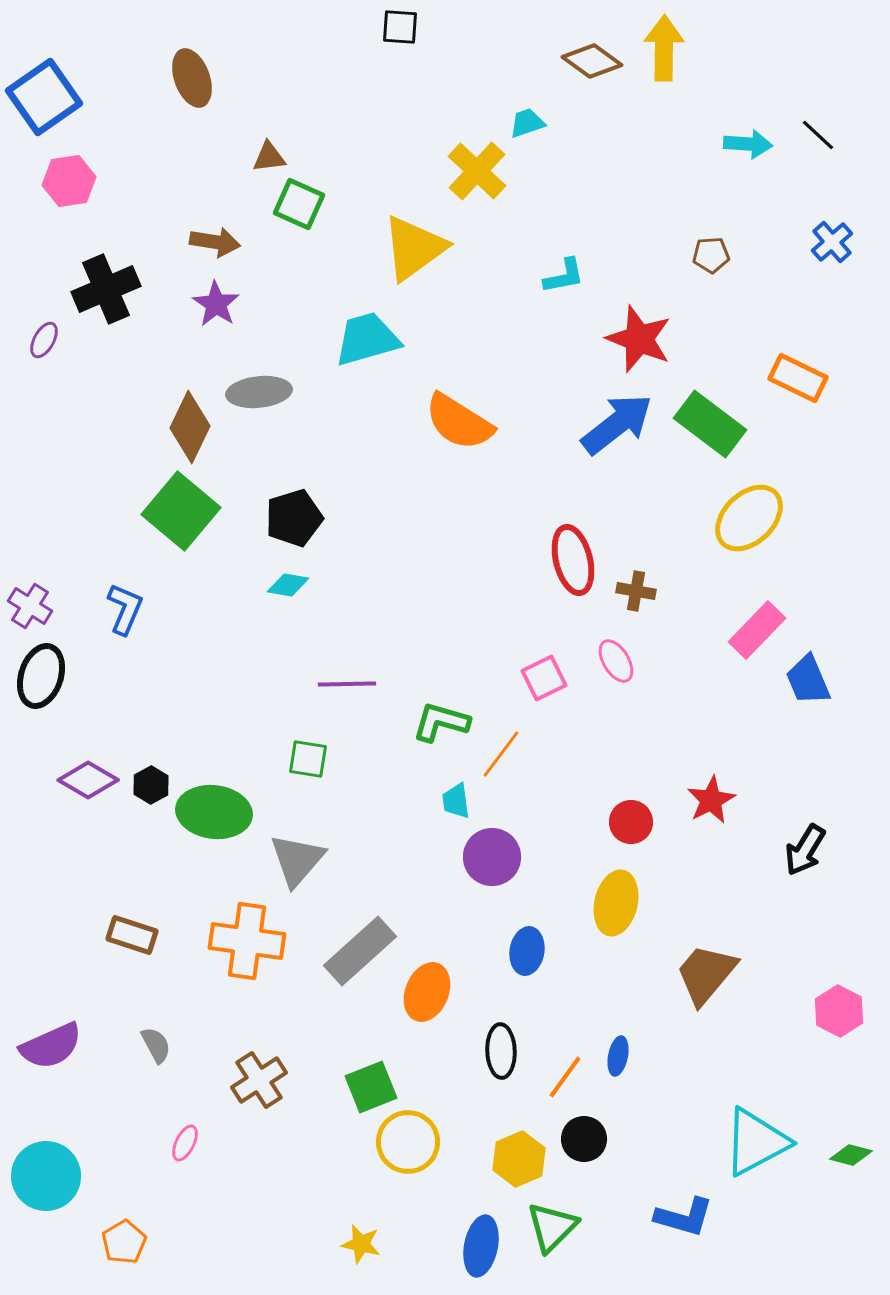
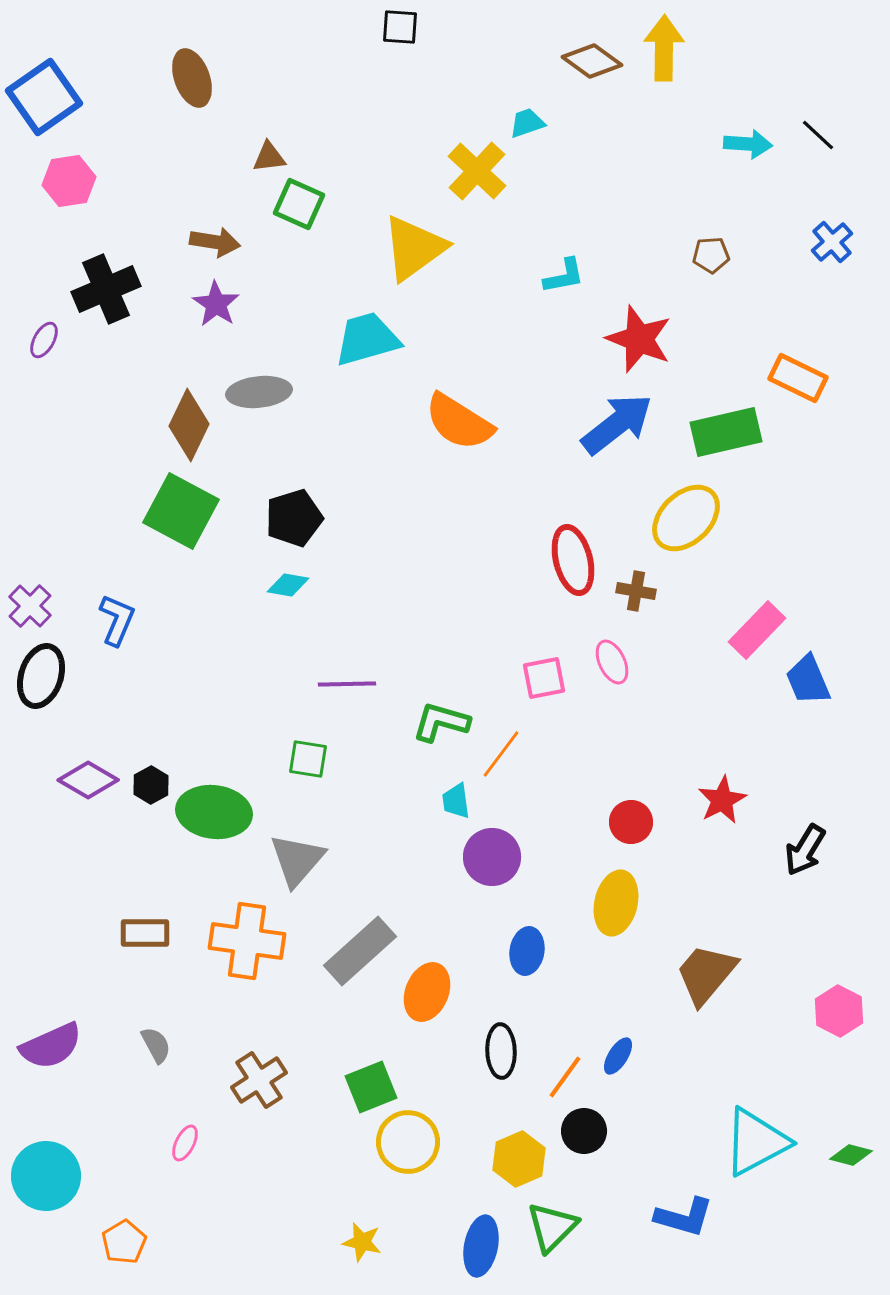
green rectangle at (710, 424): moved 16 px right, 8 px down; rotated 50 degrees counterclockwise
brown diamond at (190, 427): moved 1 px left, 2 px up
green square at (181, 511): rotated 12 degrees counterclockwise
yellow ellipse at (749, 518): moved 63 px left
purple cross at (30, 606): rotated 12 degrees clockwise
blue L-shape at (125, 609): moved 8 px left, 11 px down
pink ellipse at (616, 661): moved 4 px left, 1 px down; rotated 6 degrees clockwise
pink square at (544, 678): rotated 15 degrees clockwise
red star at (711, 800): moved 11 px right
brown rectangle at (132, 935): moved 13 px right, 2 px up; rotated 18 degrees counterclockwise
blue ellipse at (618, 1056): rotated 21 degrees clockwise
black circle at (584, 1139): moved 8 px up
yellow star at (361, 1244): moved 1 px right, 2 px up
